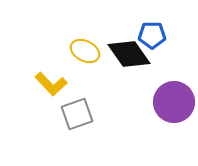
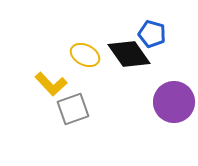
blue pentagon: moved 1 px up; rotated 16 degrees clockwise
yellow ellipse: moved 4 px down
gray square: moved 4 px left, 5 px up
